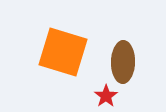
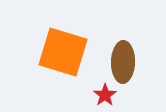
red star: moved 1 px left, 1 px up
